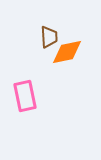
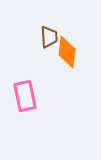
orange diamond: rotated 72 degrees counterclockwise
